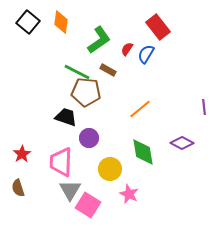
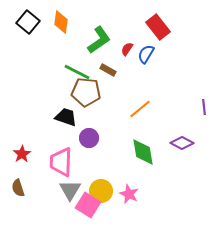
yellow circle: moved 9 px left, 22 px down
